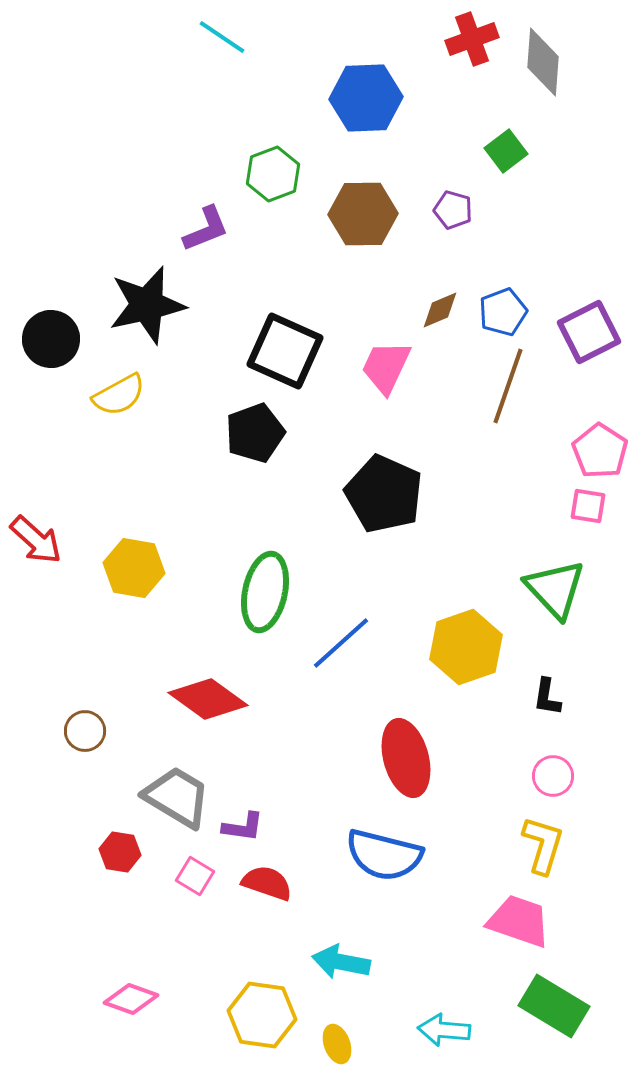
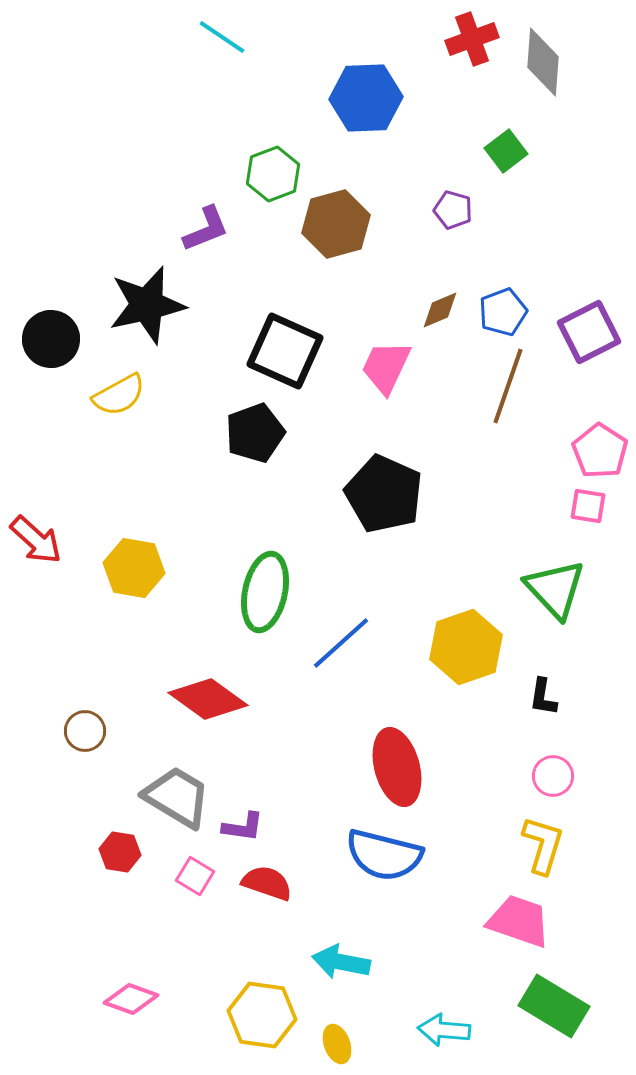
brown hexagon at (363, 214): moved 27 px left, 10 px down; rotated 14 degrees counterclockwise
black L-shape at (547, 697): moved 4 px left
red ellipse at (406, 758): moved 9 px left, 9 px down
